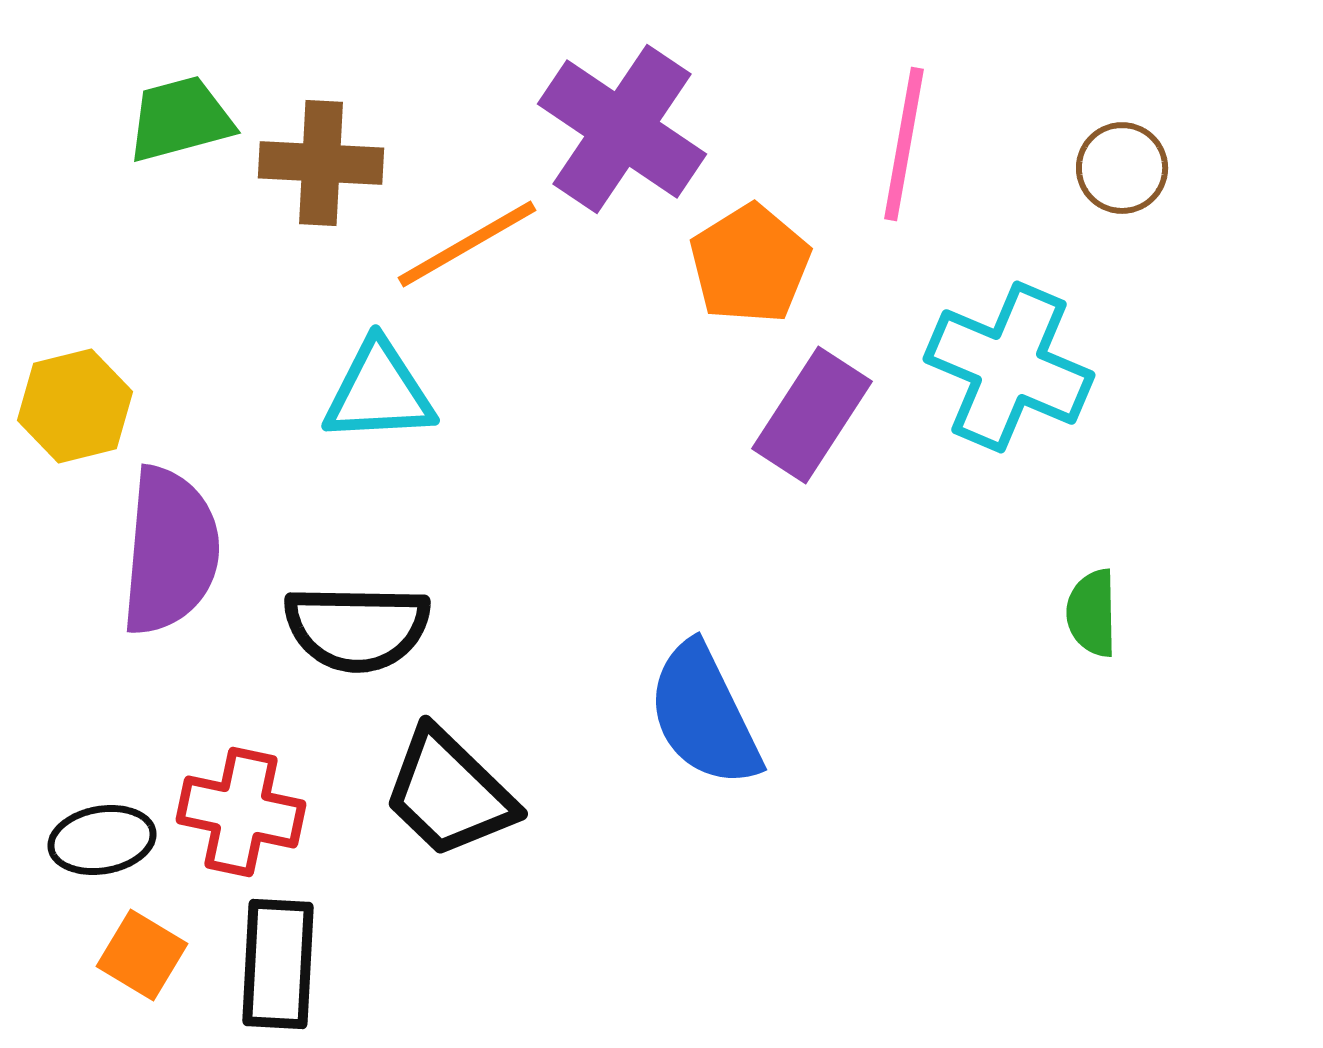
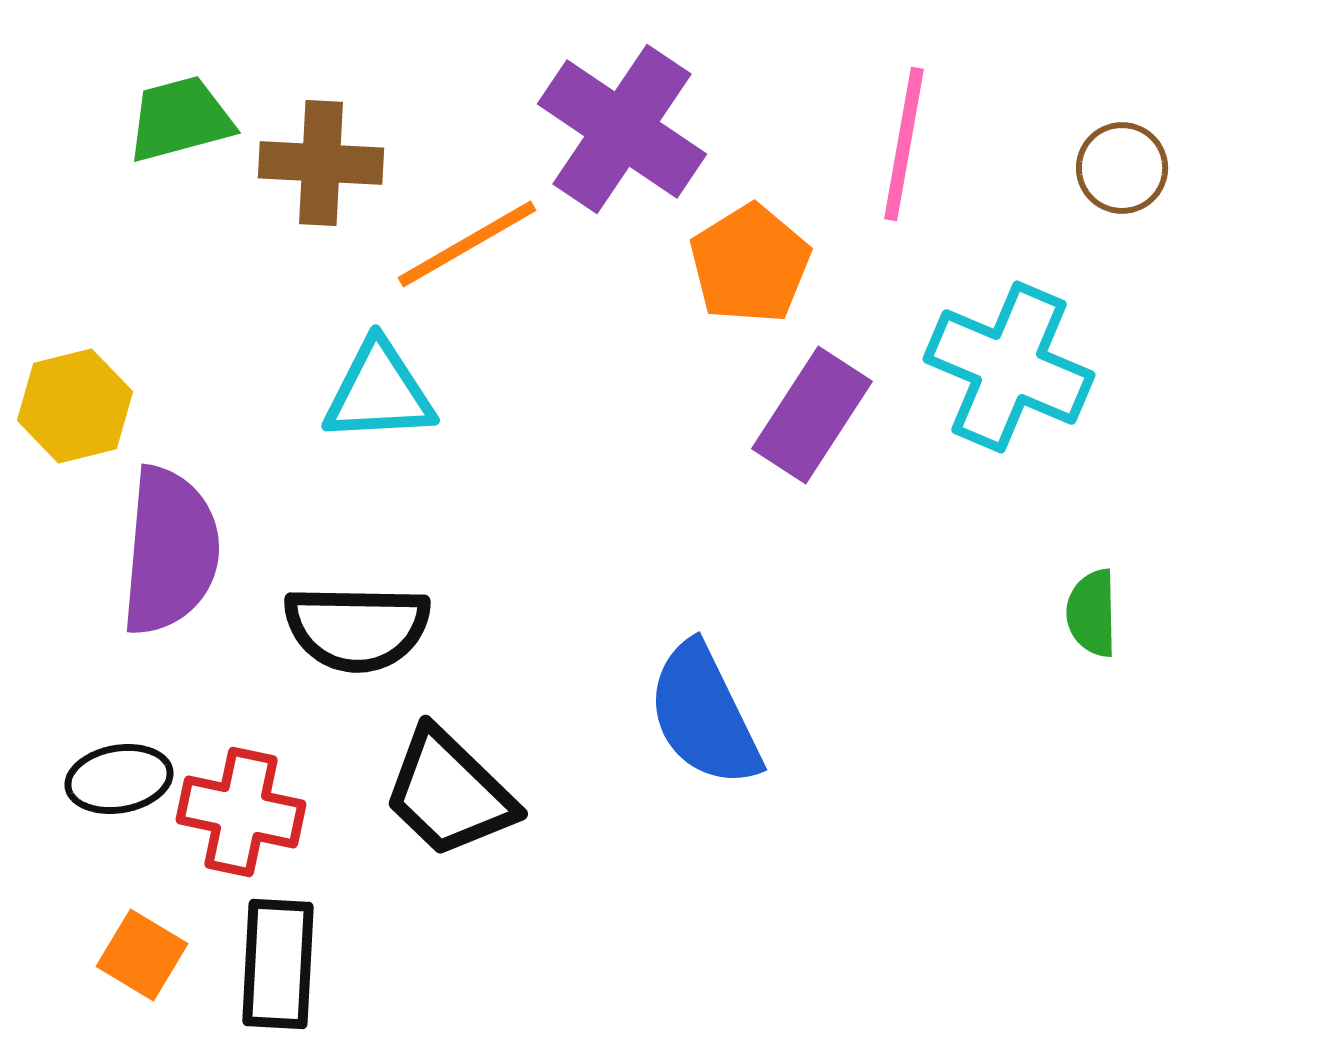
black ellipse: moved 17 px right, 61 px up
